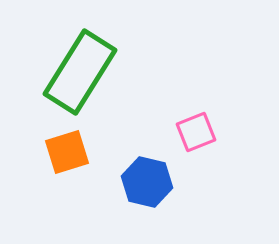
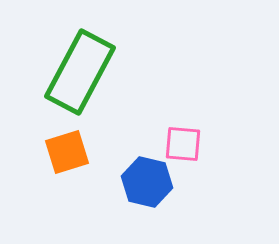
green rectangle: rotated 4 degrees counterclockwise
pink square: moved 13 px left, 12 px down; rotated 27 degrees clockwise
